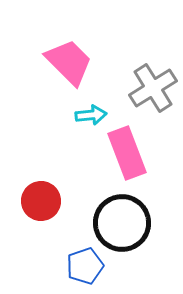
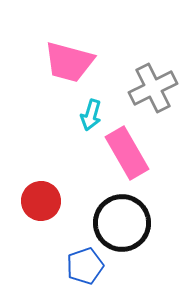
pink trapezoid: rotated 150 degrees clockwise
gray cross: rotated 6 degrees clockwise
cyan arrow: rotated 112 degrees clockwise
pink rectangle: rotated 9 degrees counterclockwise
